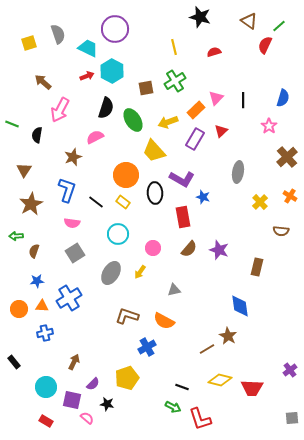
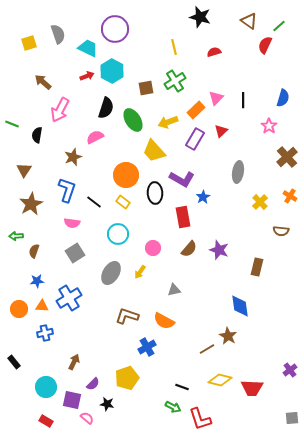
blue star at (203, 197): rotated 24 degrees clockwise
black line at (96, 202): moved 2 px left
